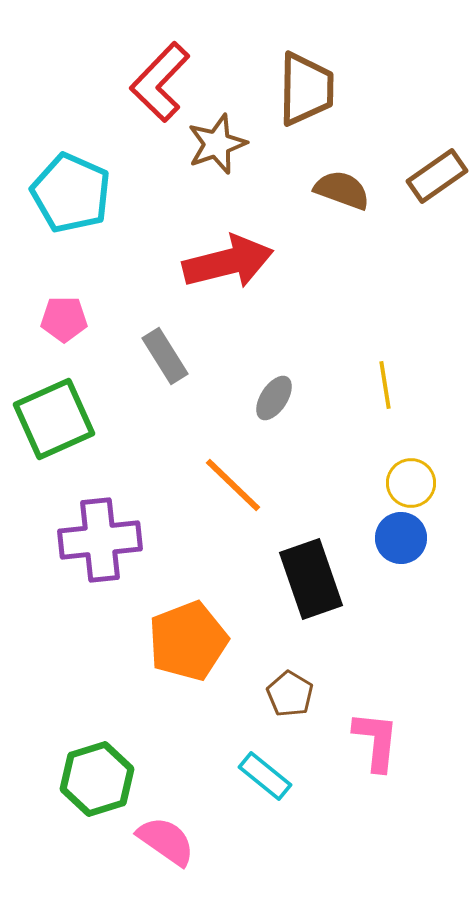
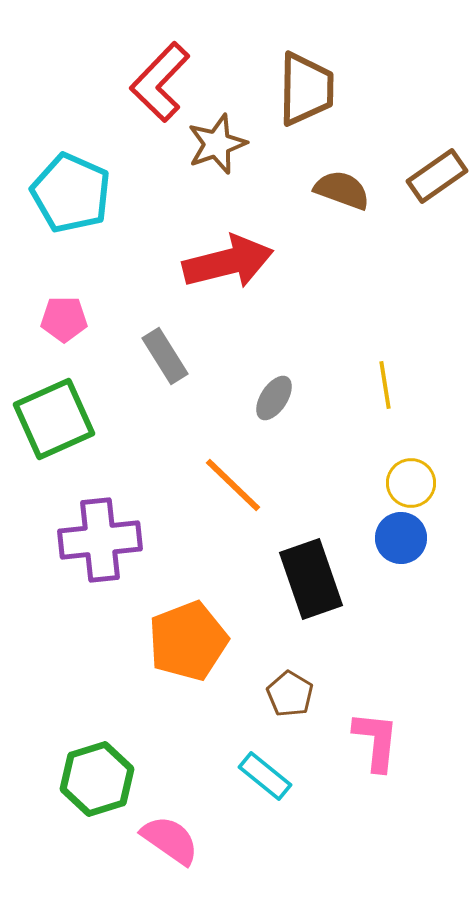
pink semicircle: moved 4 px right, 1 px up
